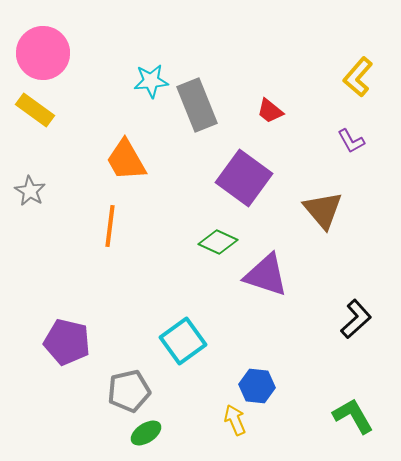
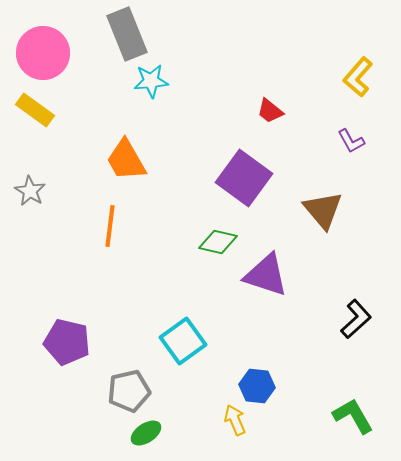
gray rectangle: moved 70 px left, 71 px up
green diamond: rotated 12 degrees counterclockwise
